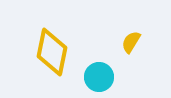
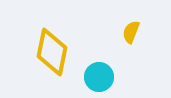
yellow semicircle: moved 10 px up; rotated 10 degrees counterclockwise
